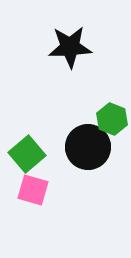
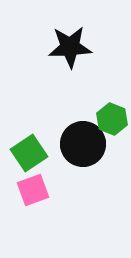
black circle: moved 5 px left, 3 px up
green square: moved 2 px right, 1 px up; rotated 6 degrees clockwise
pink square: rotated 36 degrees counterclockwise
